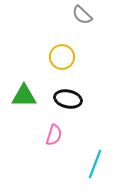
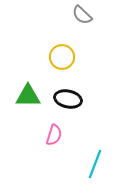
green triangle: moved 4 px right
